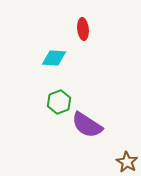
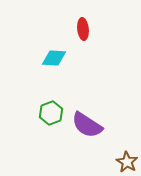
green hexagon: moved 8 px left, 11 px down
